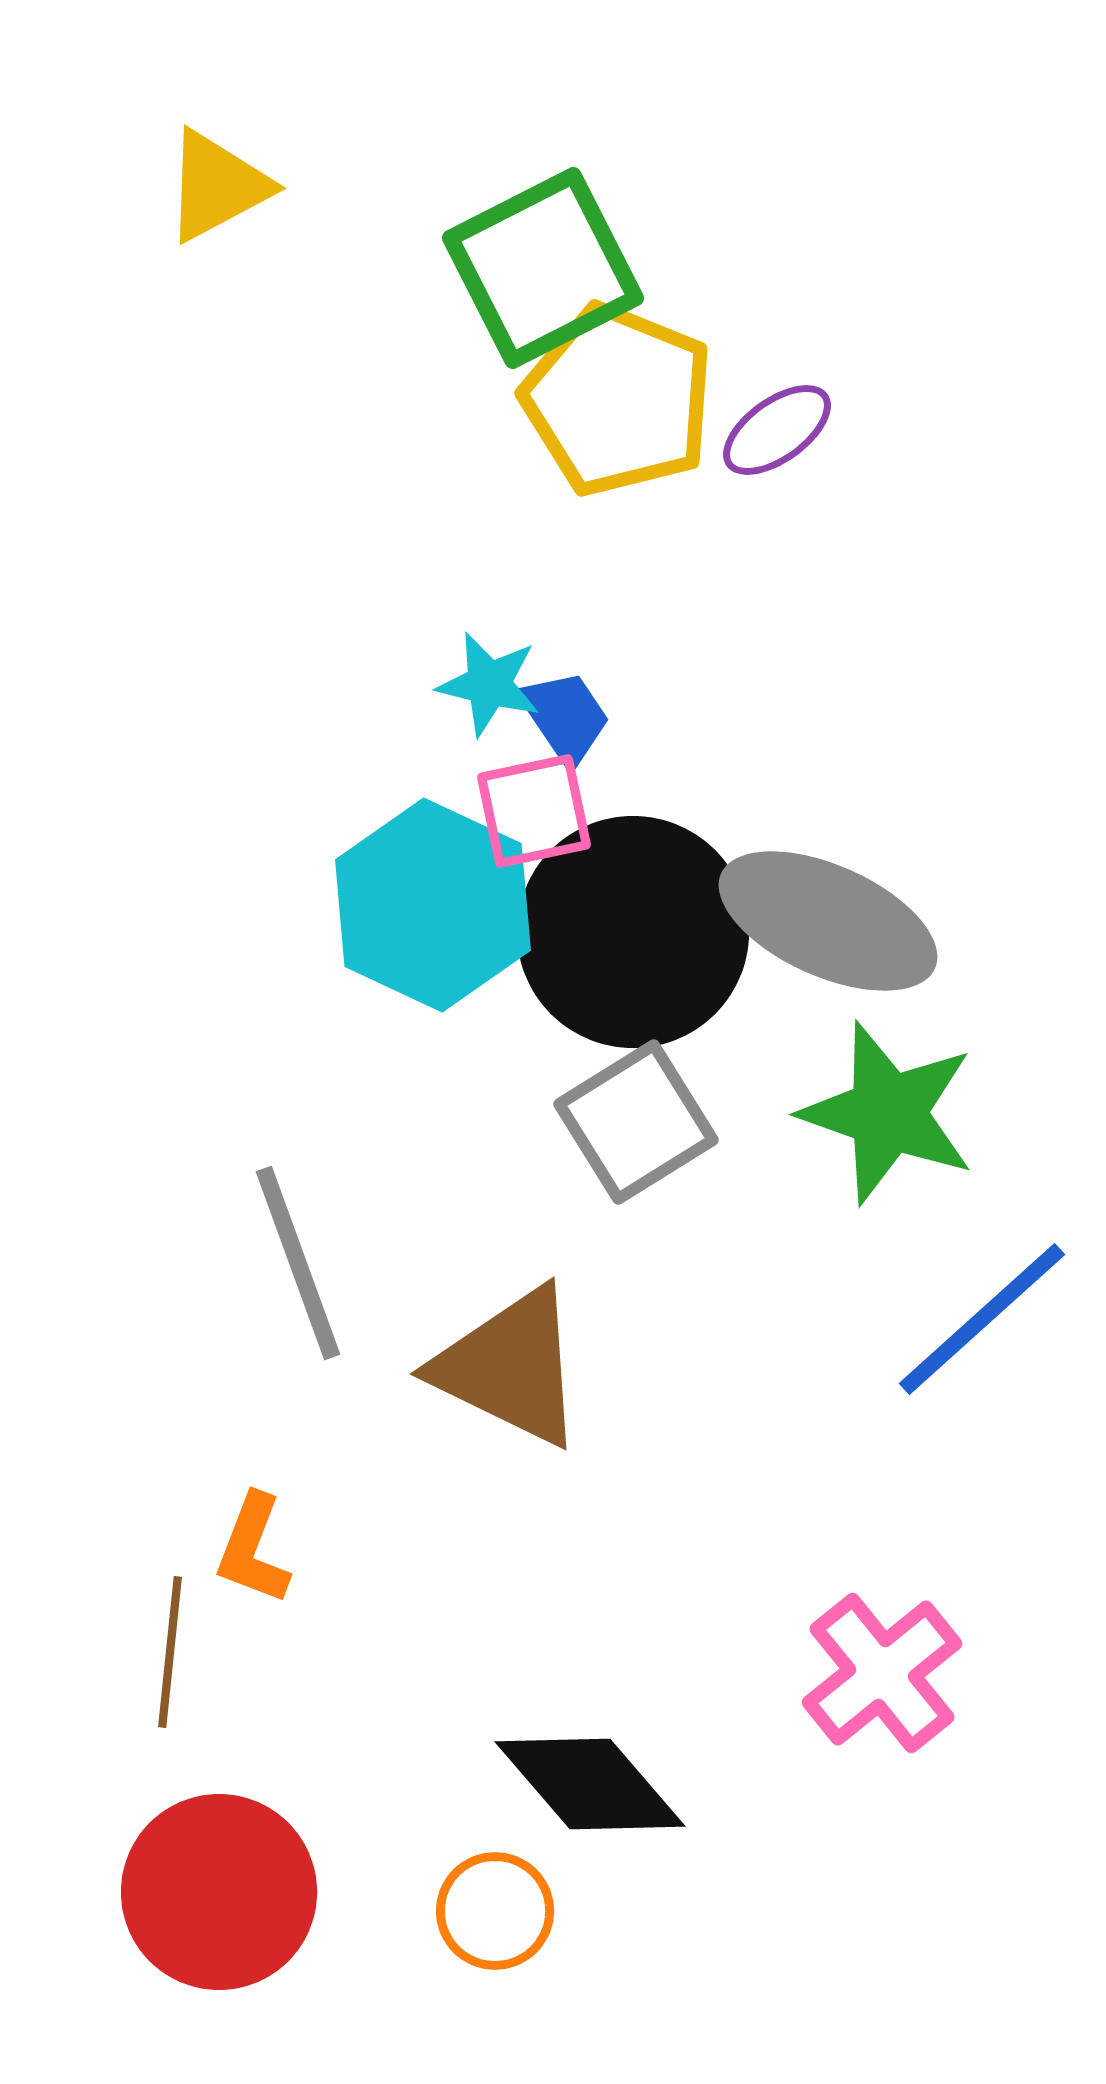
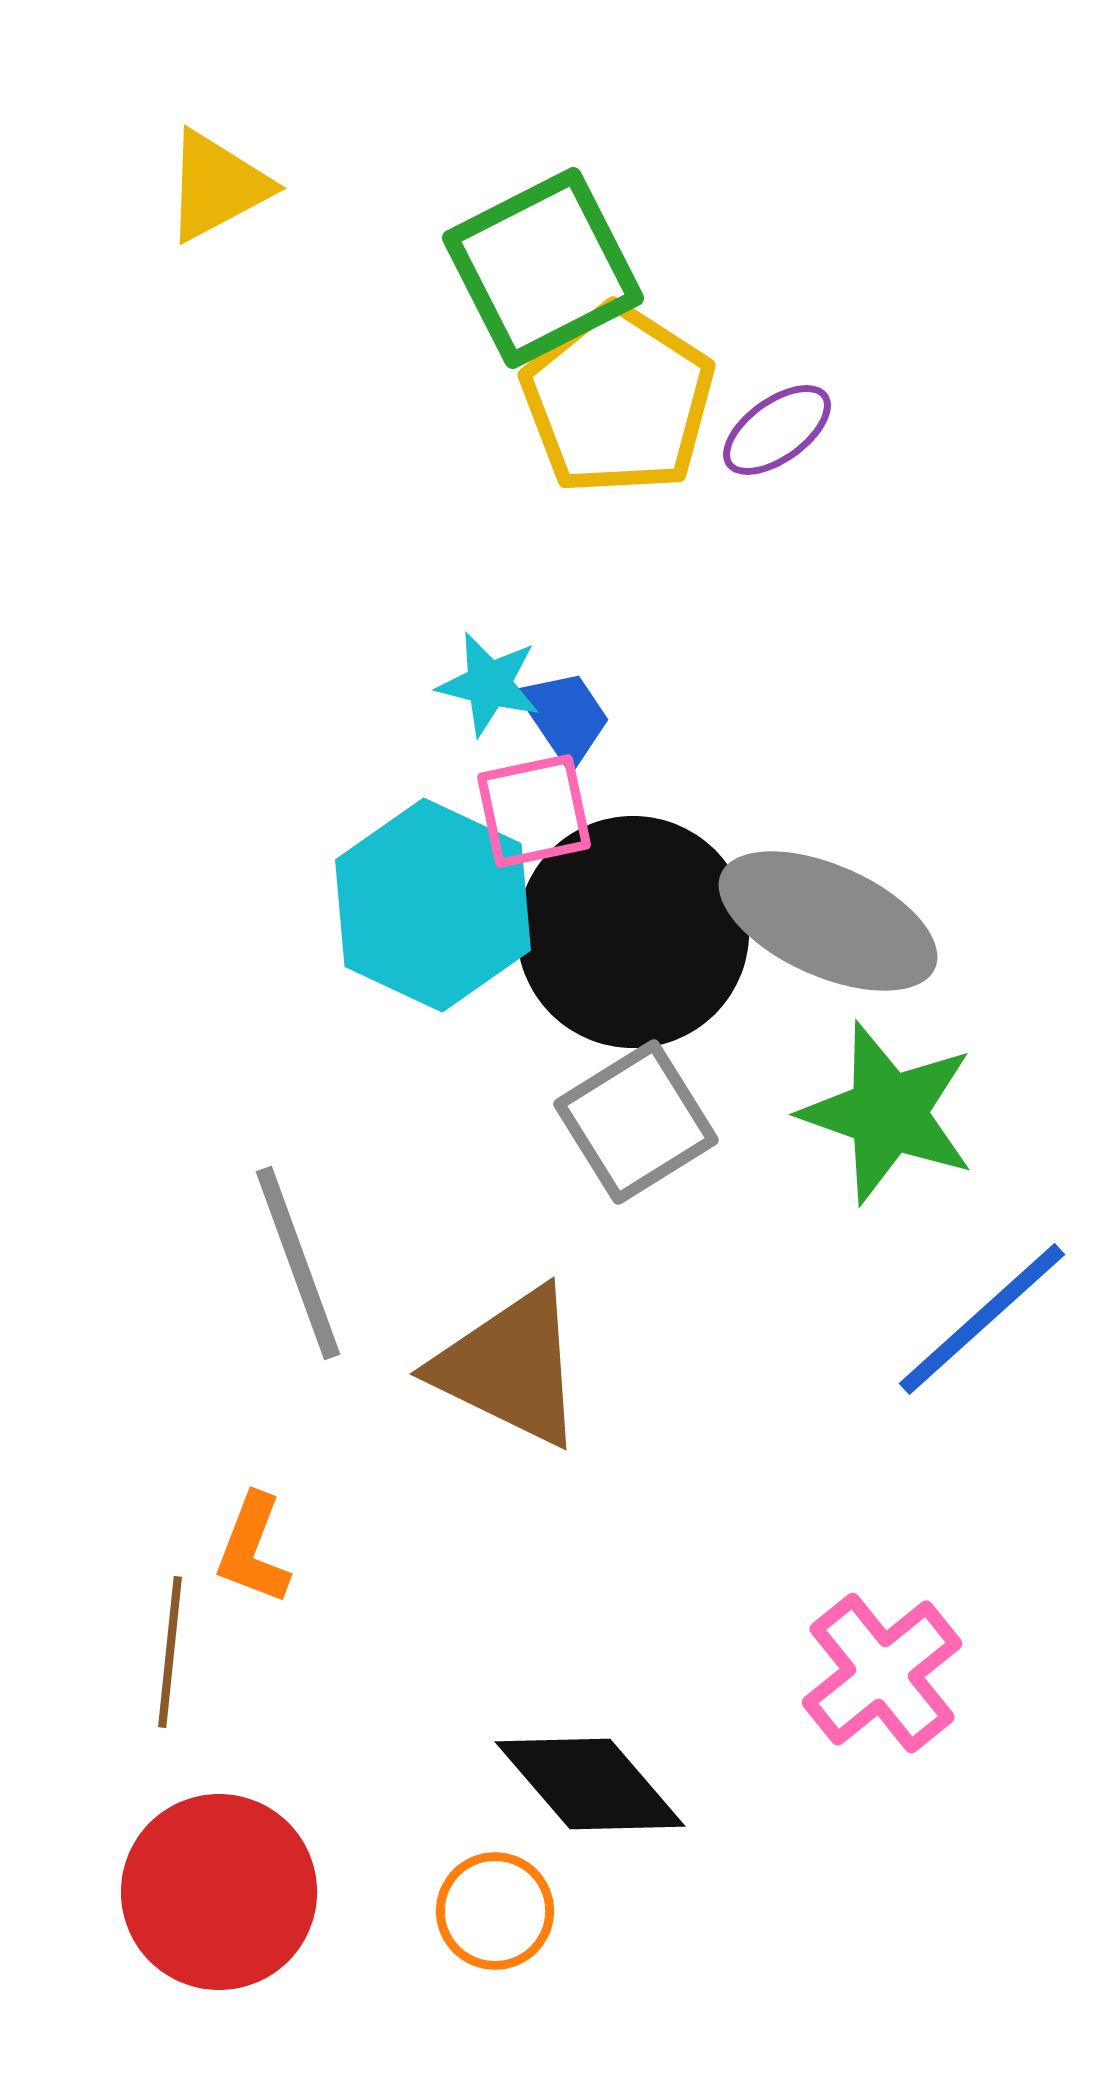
yellow pentagon: rotated 11 degrees clockwise
